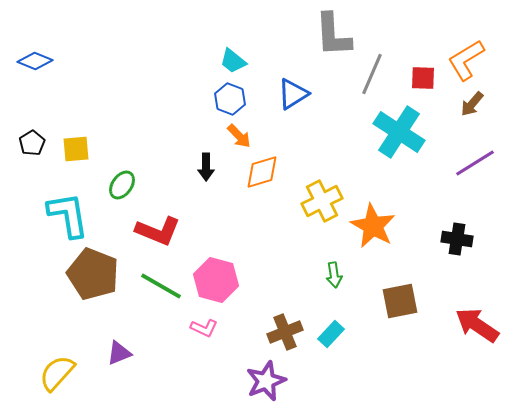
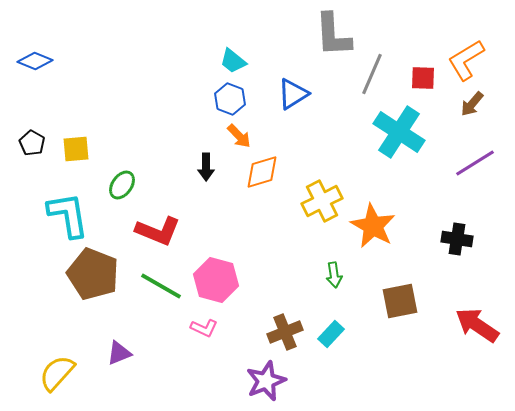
black pentagon: rotated 10 degrees counterclockwise
